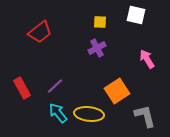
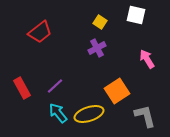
yellow square: rotated 32 degrees clockwise
yellow ellipse: rotated 24 degrees counterclockwise
